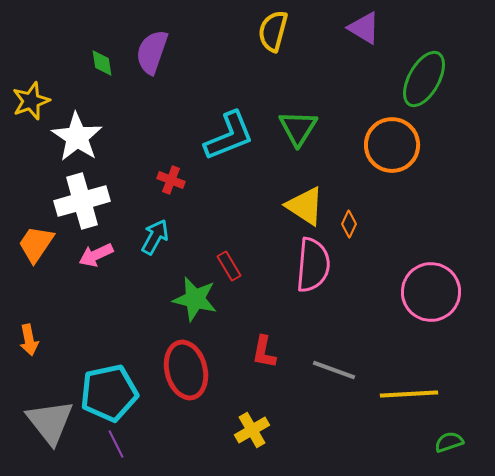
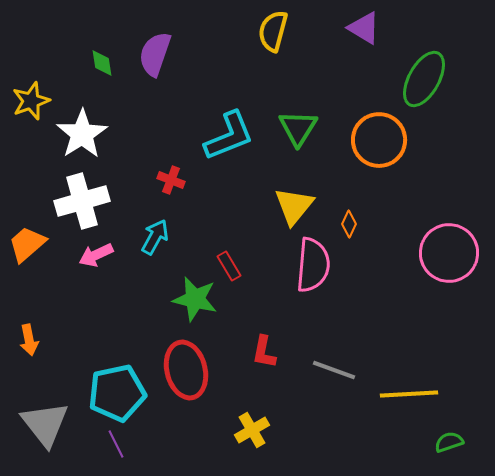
purple semicircle: moved 3 px right, 2 px down
white star: moved 5 px right, 3 px up; rotated 6 degrees clockwise
orange circle: moved 13 px left, 5 px up
yellow triangle: moved 11 px left; rotated 36 degrees clockwise
orange trapezoid: moved 9 px left; rotated 15 degrees clockwise
pink circle: moved 18 px right, 39 px up
cyan pentagon: moved 8 px right
gray triangle: moved 5 px left, 2 px down
